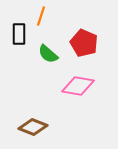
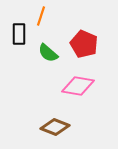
red pentagon: moved 1 px down
green semicircle: moved 1 px up
brown diamond: moved 22 px right
